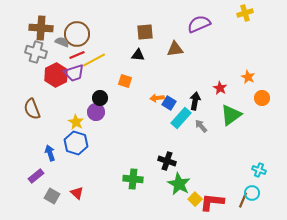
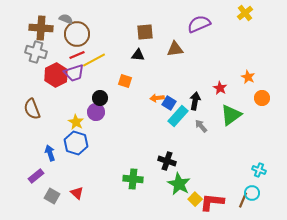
yellow cross: rotated 21 degrees counterclockwise
gray semicircle: moved 4 px right, 23 px up
cyan rectangle: moved 3 px left, 2 px up
